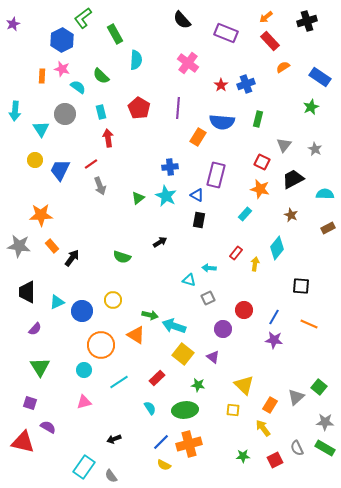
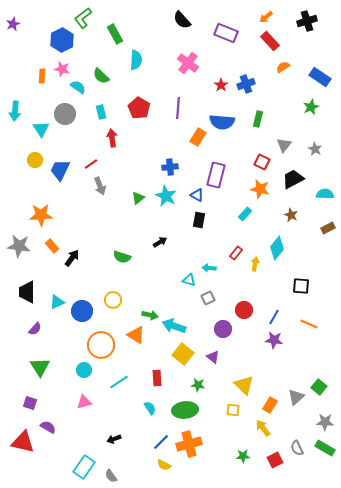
red arrow at (108, 138): moved 4 px right
red rectangle at (157, 378): rotated 49 degrees counterclockwise
